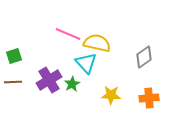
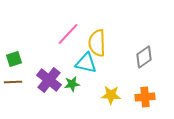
pink line: rotated 70 degrees counterclockwise
yellow semicircle: rotated 104 degrees counterclockwise
green square: moved 3 px down
cyan triangle: rotated 35 degrees counterclockwise
purple cross: rotated 20 degrees counterclockwise
green star: rotated 21 degrees clockwise
orange cross: moved 4 px left, 1 px up
